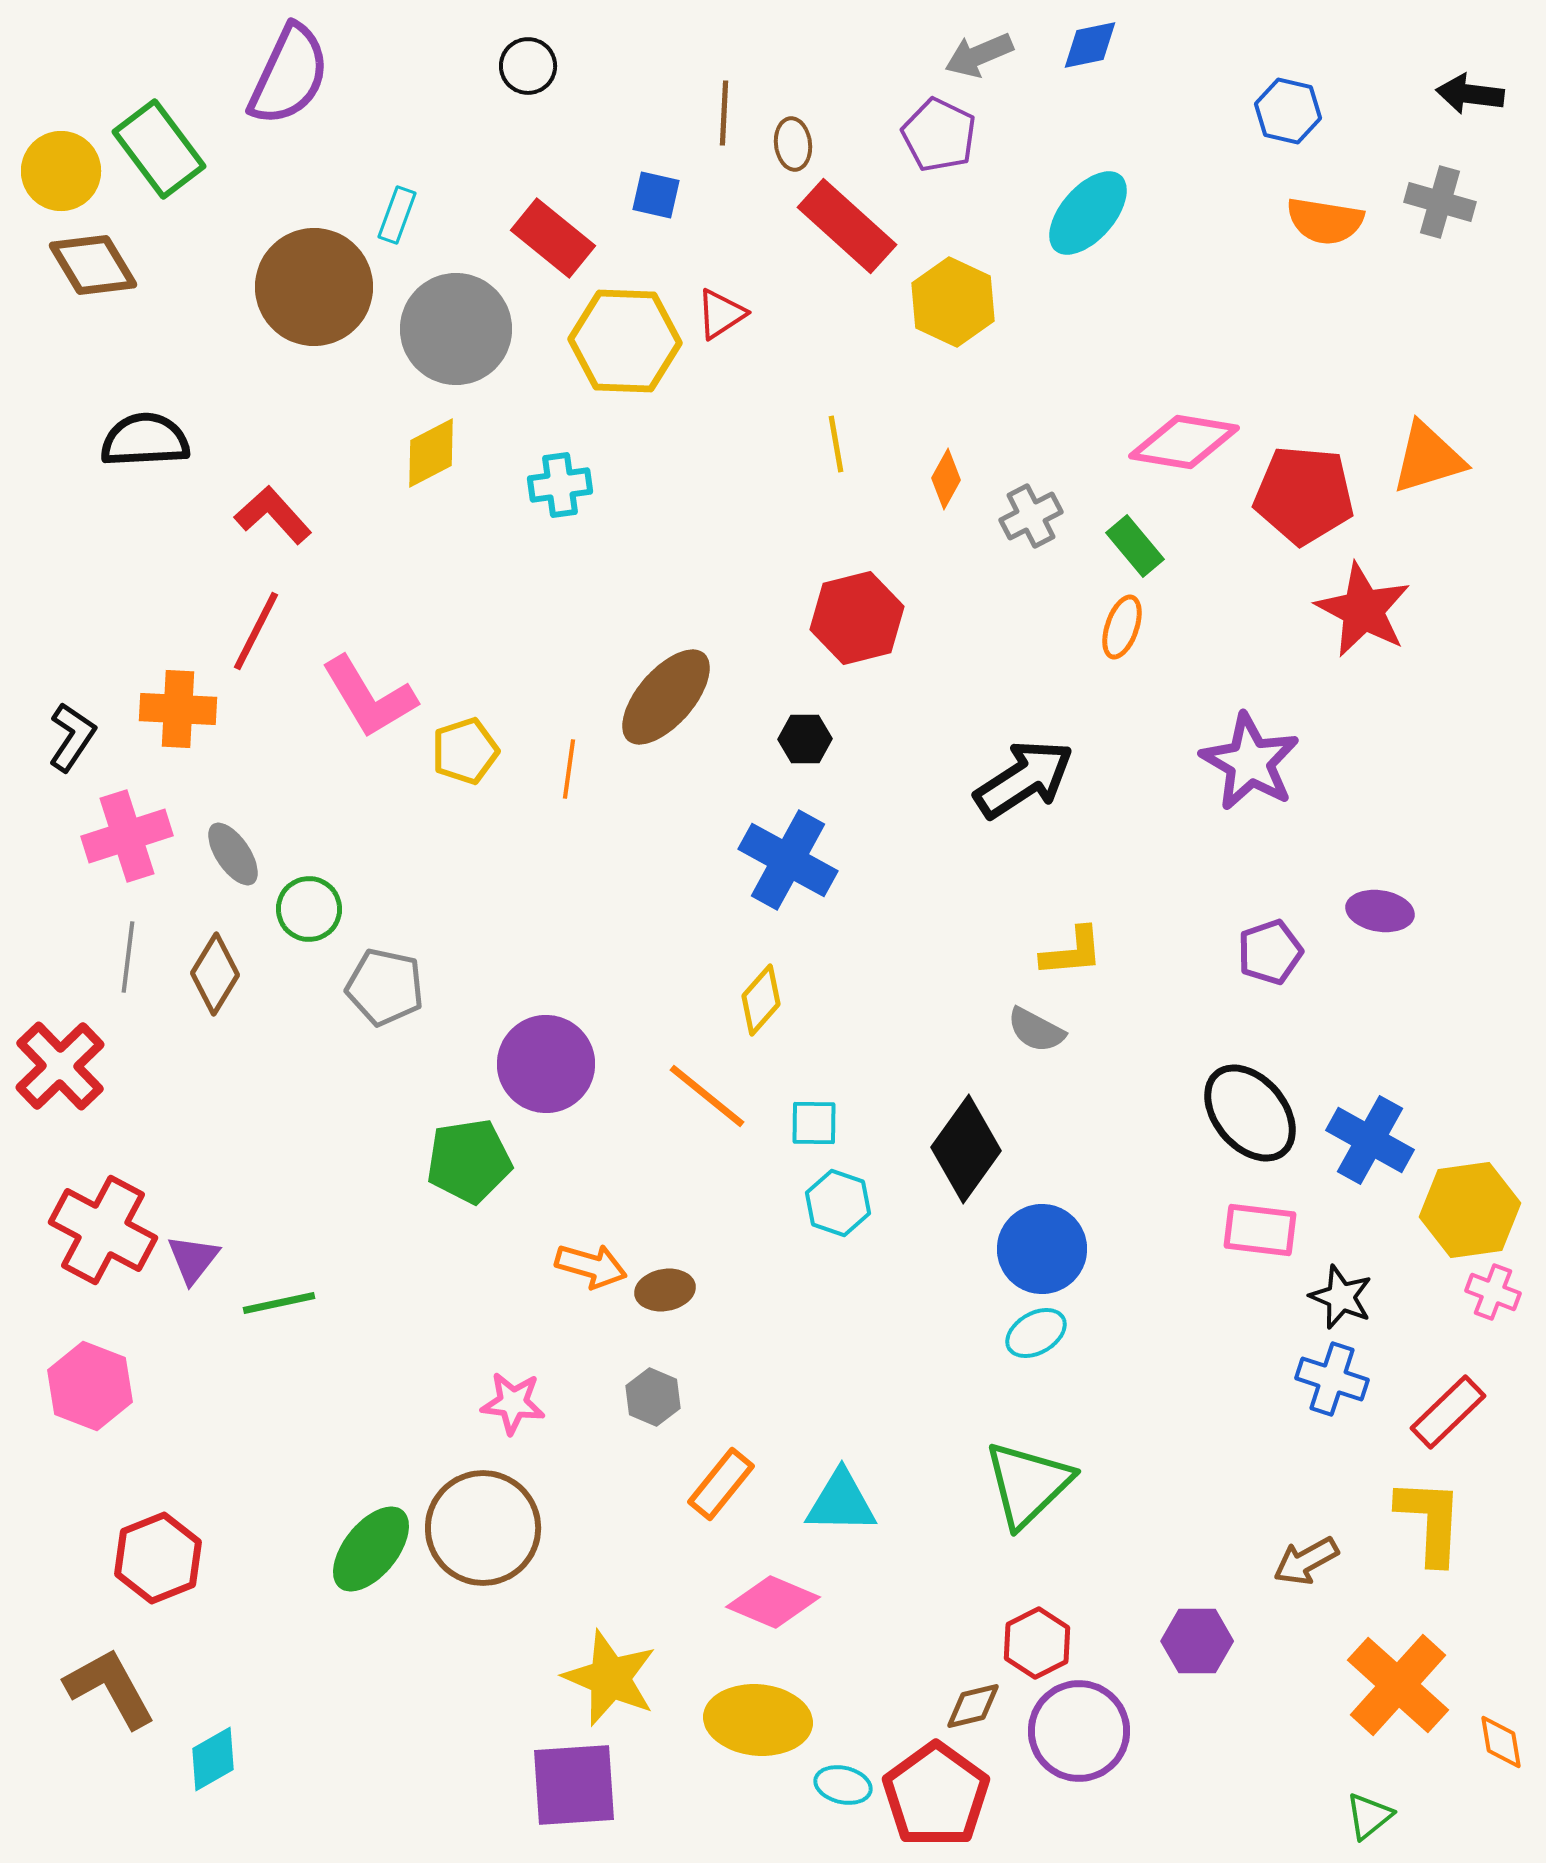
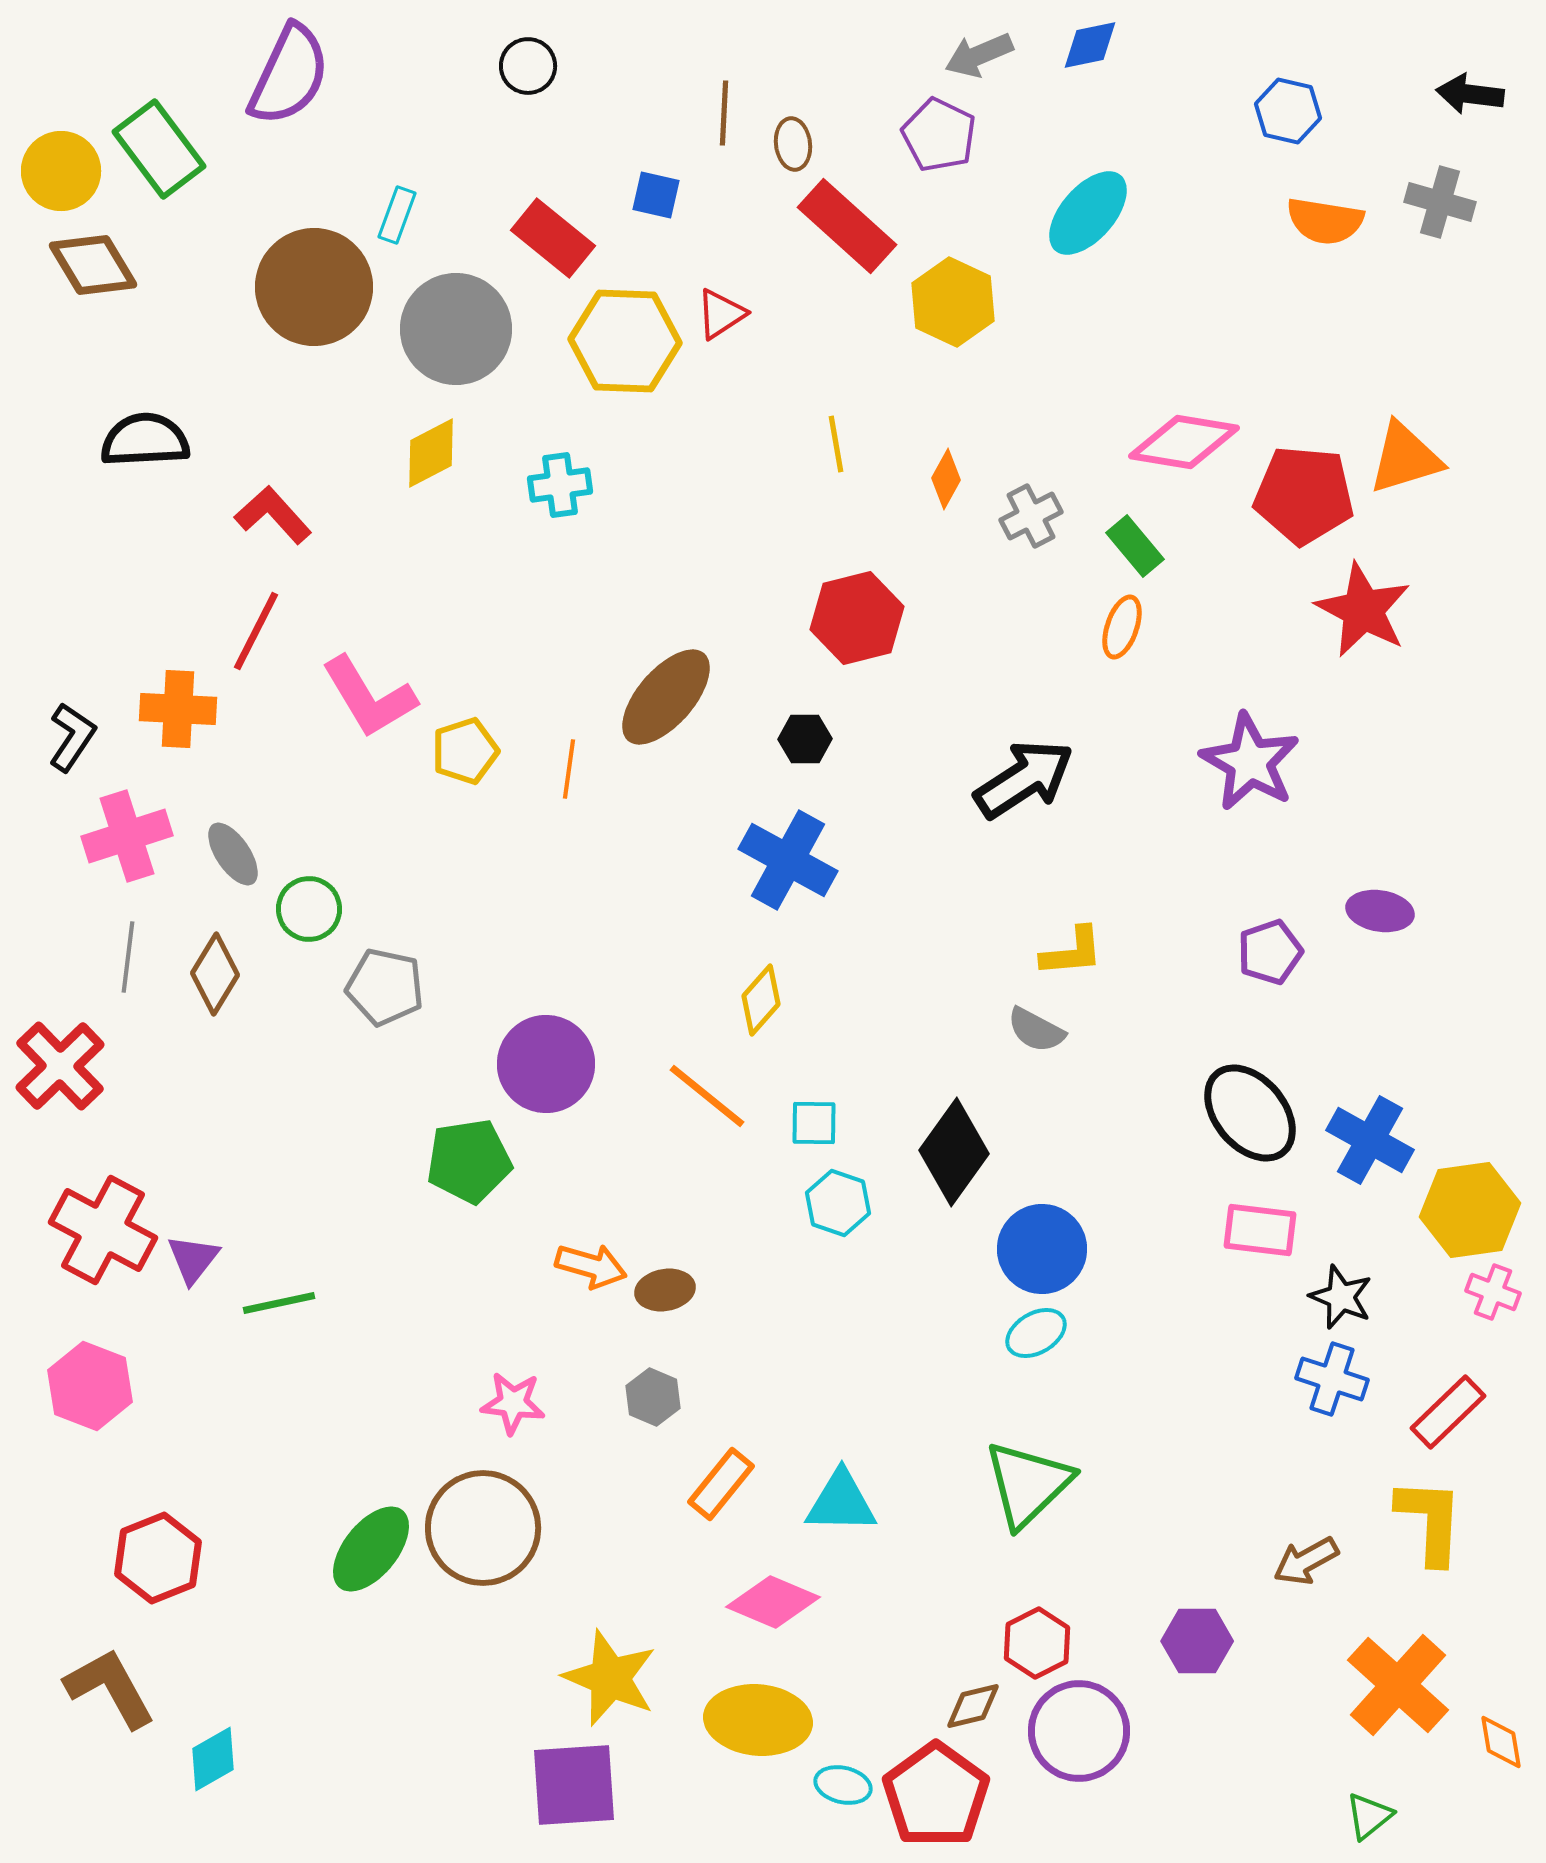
orange triangle at (1428, 458): moved 23 px left
black diamond at (966, 1149): moved 12 px left, 3 px down
